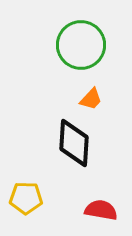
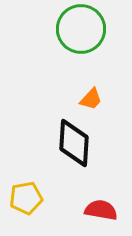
green circle: moved 16 px up
yellow pentagon: rotated 12 degrees counterclockwise
